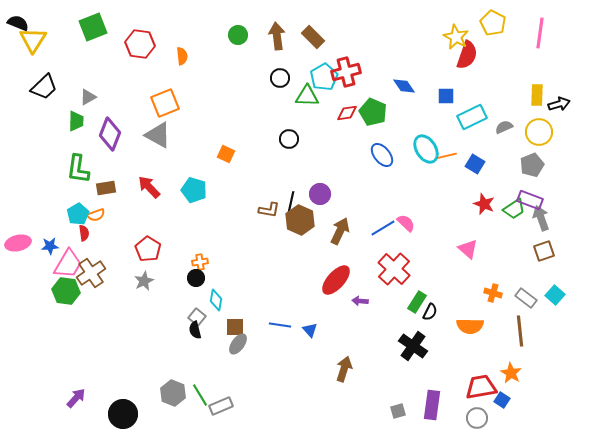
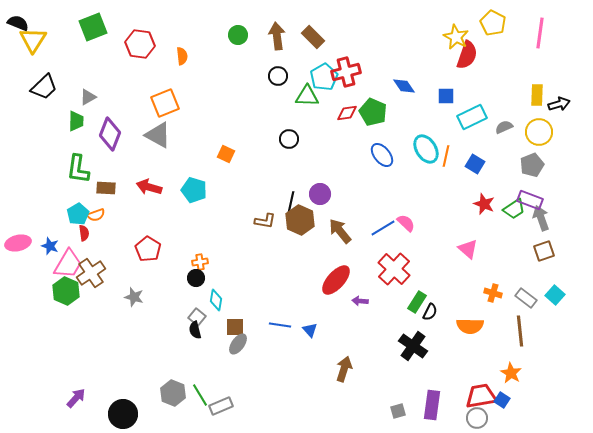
black circle at (280, 78): moved 2 px left, 2 px up
orange line at (446, 156): rotated 65 degrees counterclockwise
red arrow at (149, 187): rotated 30 degrees counterclockwise
brown rectangle at (106, 188): rotated 12 degrees clockwise
brown L-shape at (269, 210): moved 4 px left, 11 px down
brown arrow at (340, 231): rotated 64 degrees counterclockwise
blue star at (50, 246): rotated 24 degrees clockwise
gray star at (144, 281): moved 10 px left, 16 px down; rotated 30 degrees counterclockwise
green hexagon at (66, 291): rotated 16 degrees clockwise
red trapezoid at (481, 387): moved 9 px down
